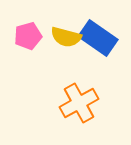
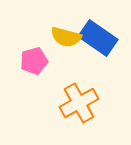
pink pentagon: moved 6 px right, 25 px down
